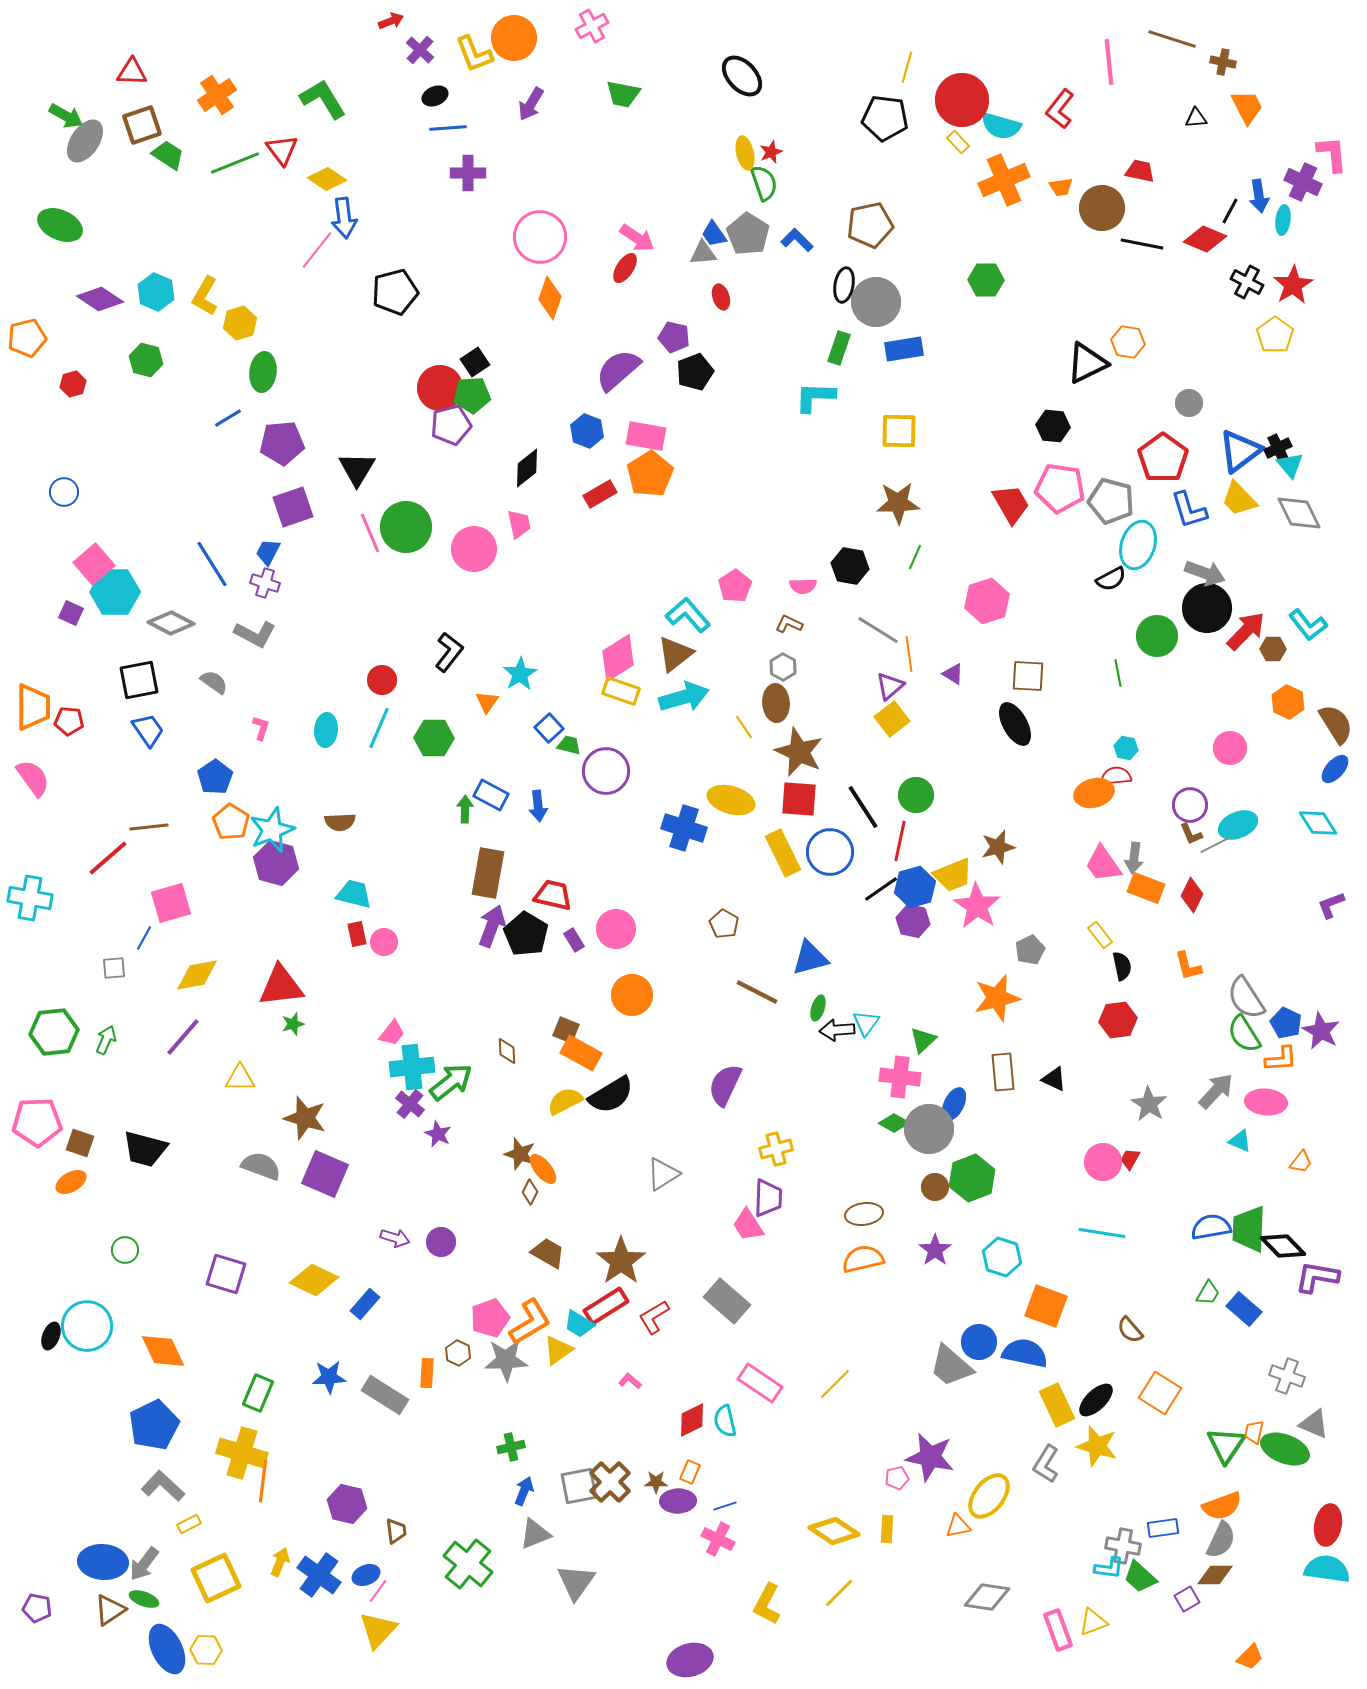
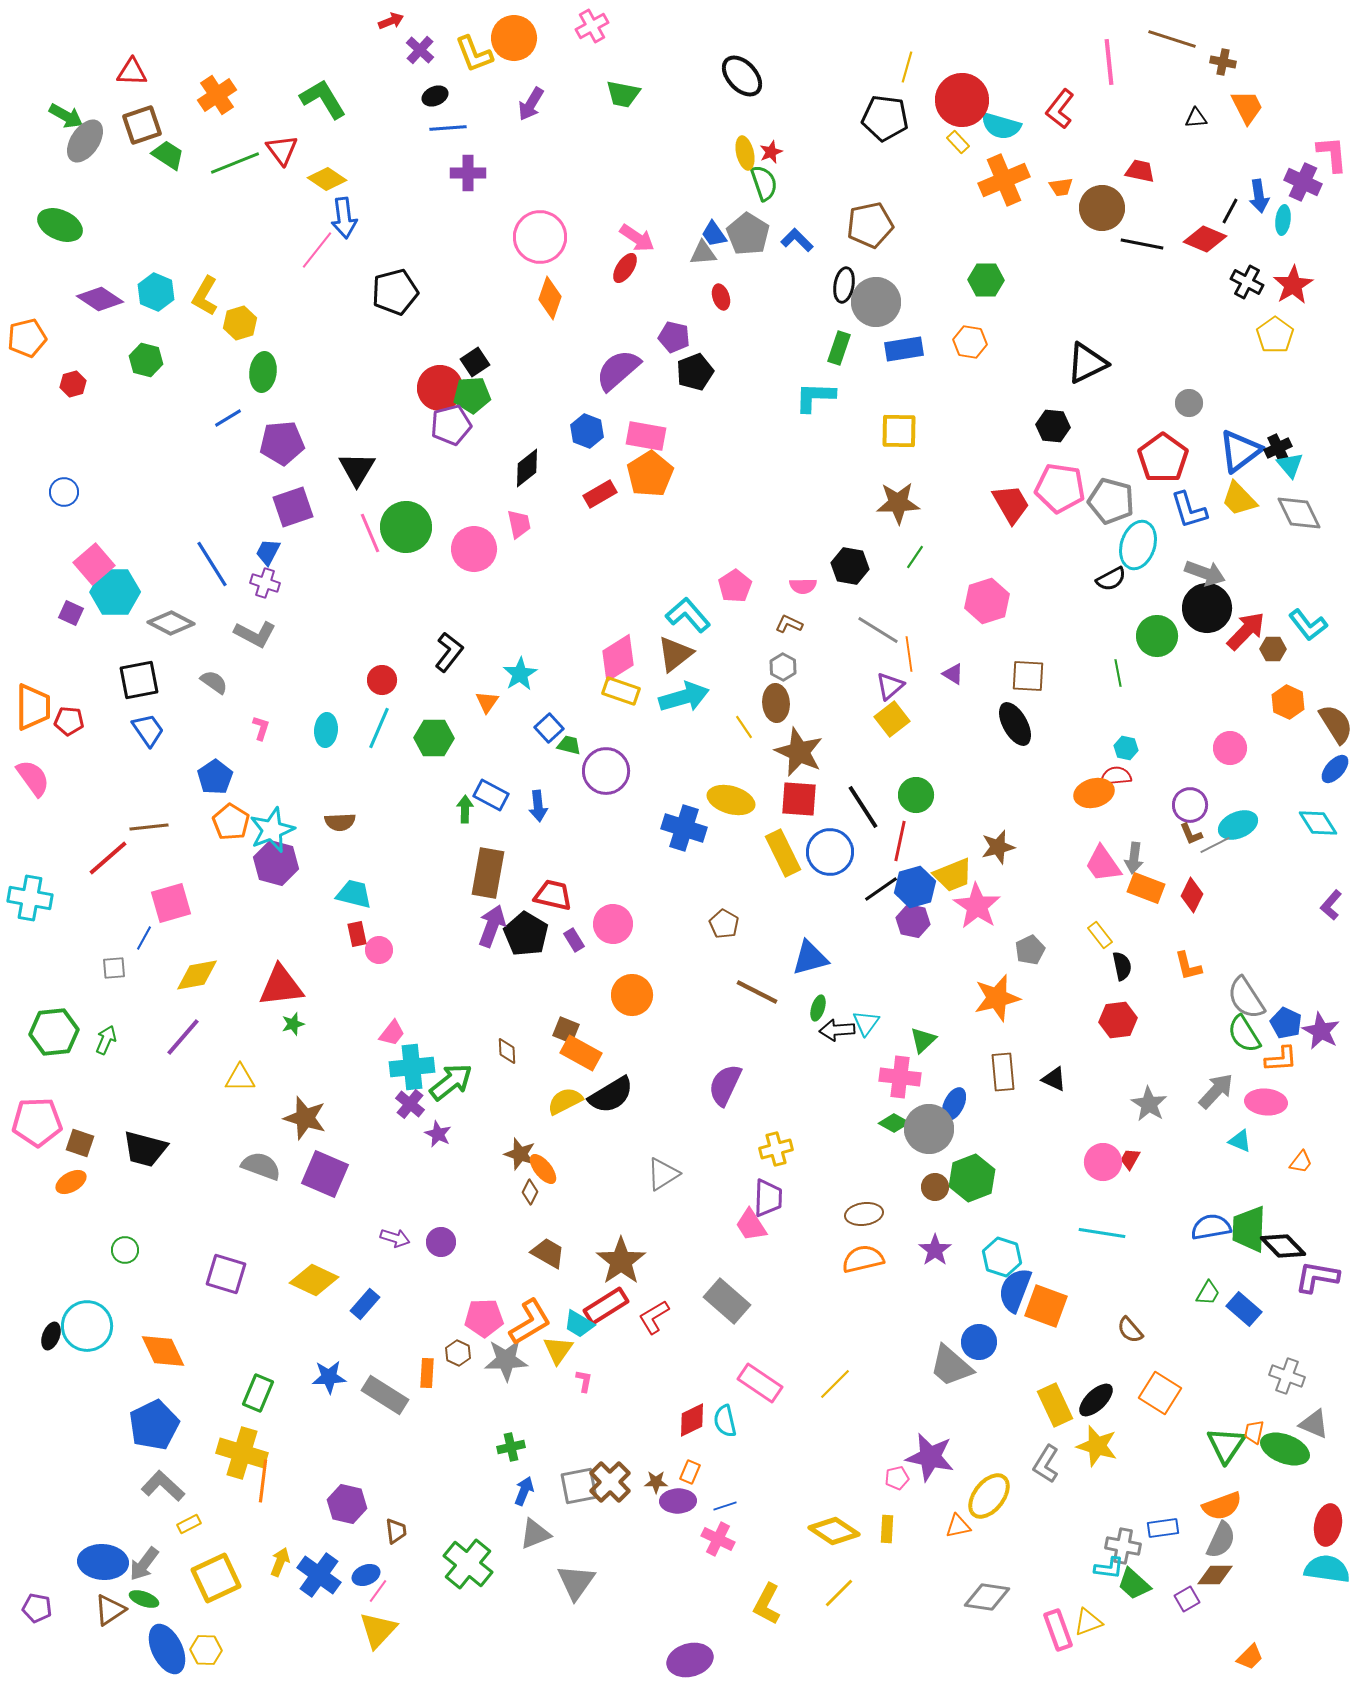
orange hexagon at (1128, 342): moved 158 px left
green line at (915, 557): rotated 10 degrees clockwise
purple L-shape at (1331, 905): rotated 28 degrees counterclockwise
pink circle at (616, 929): moved 3 px left, 5 px up
pink circle at (384, 942): moved 5 px left, 8 px down
pink trapezoid at (748, 1225): moved 3 px right
pink pentagon at (490, 1318): moved 6 px left; rotated 18 degrees clockwise
yellow triangle at (558, 1350): rotated 20 degrees counterclockwise
blue semicircle at (1025, 1353): moved 10 px left, 63 px up; rotated 81 degrees counterclockwise
pink L-shape at (630, 1381): moved 46 px left; rotated 60 degrees clockwise
yellow rectangle at (1057, 1405): moved 2 px left
green trapezoid at (1140, 1577): moved 6 px left, 7 px down
yellow triangle at (1093, 1622): moved 5 px left
